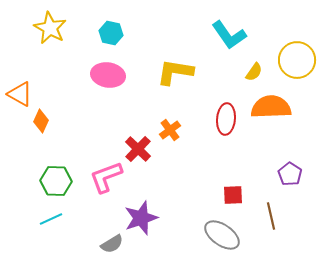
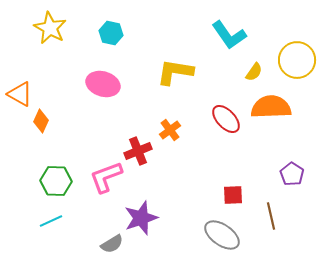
pink ellipse: moved 5 px left, 9 px down; rotated 8 degrees clockwise
red ellipse: rotated 48 degrees counterclockwise
red cross: moved 2 px down; rotated 24 degrees clockwise
purple pentagon: moved 2 px right
cyan line: moved 2 px down
